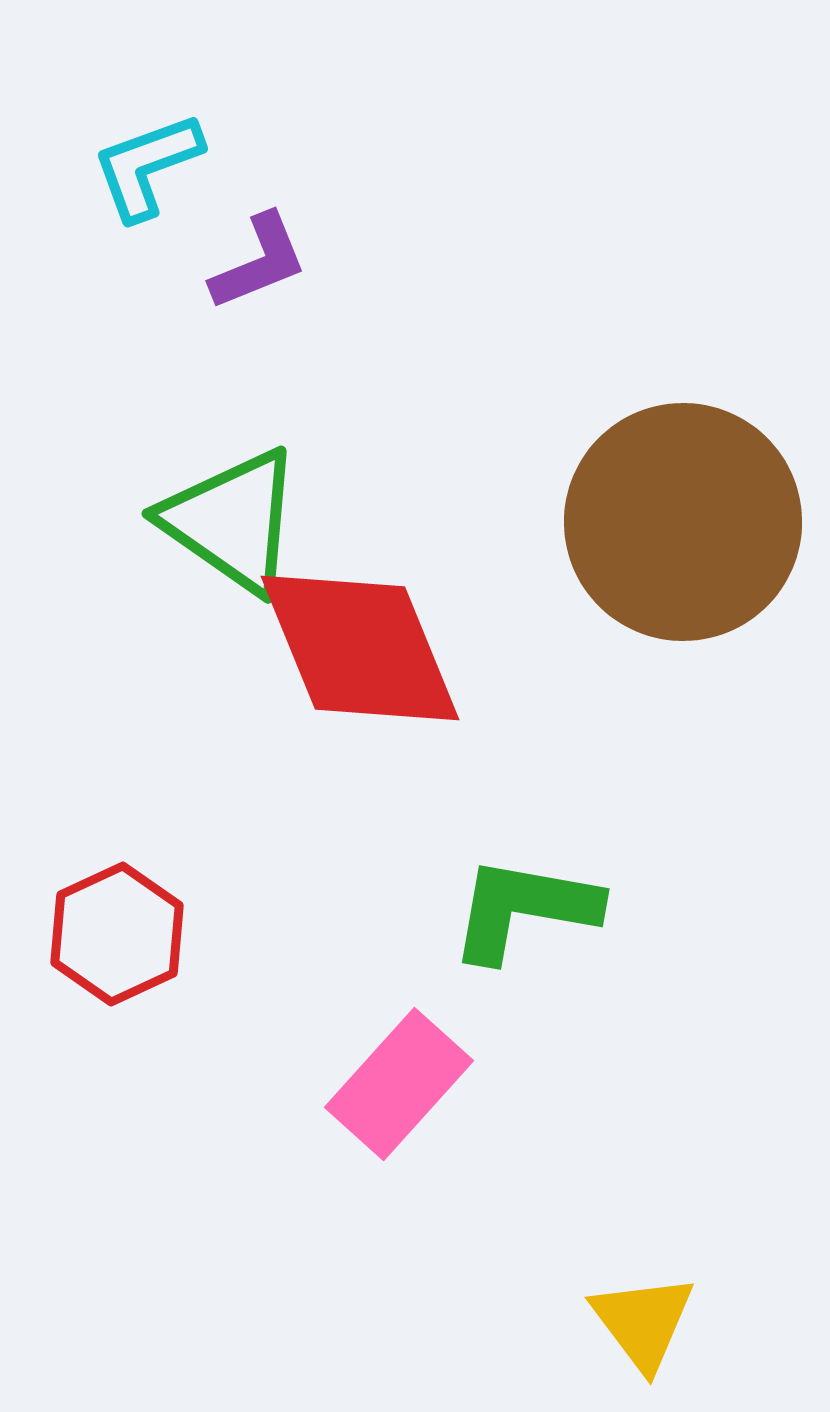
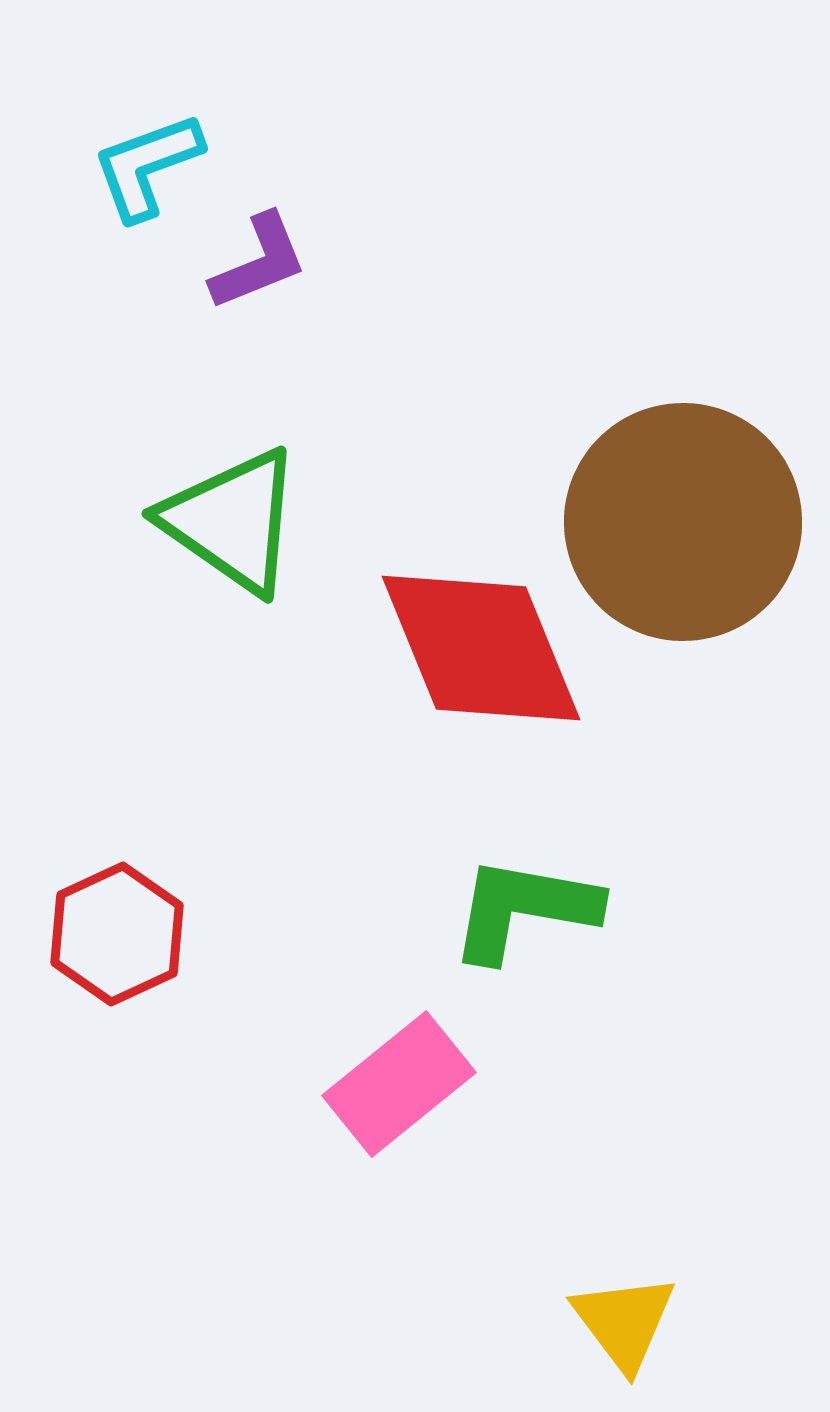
red diamond: moved 121 px right
pink rectangle: rotated 9 degrees clockwise
yellow triangle: moved 19 px left
